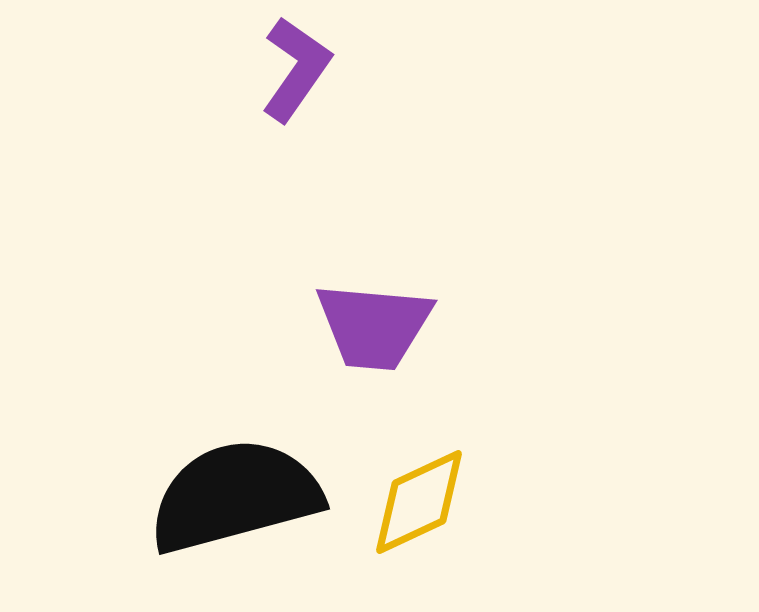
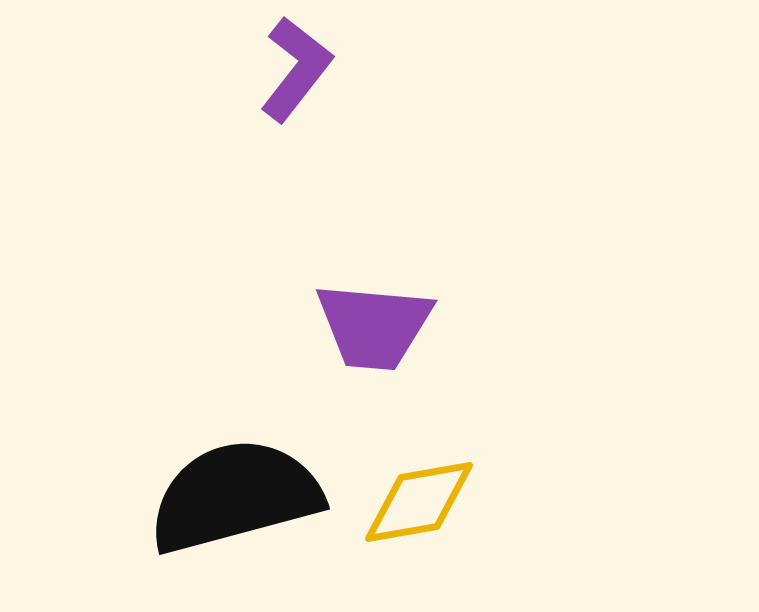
purple L-shape: rotated 3 degrees clockwise
yellow diamond: rotated 15 degrees clockwise
